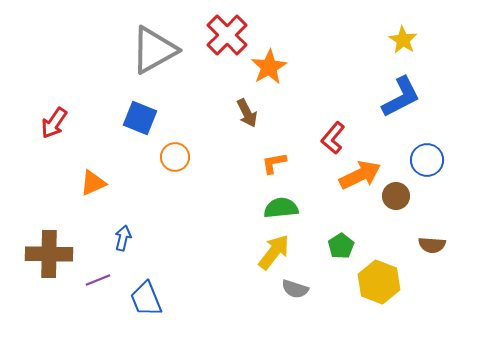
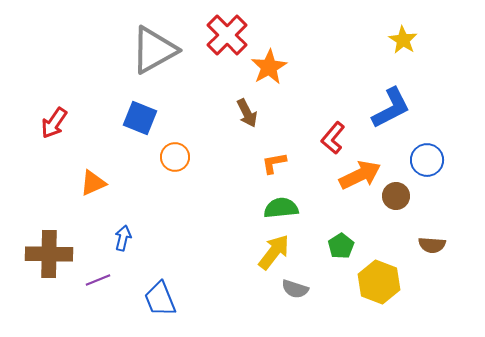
blue L-shape: moved 10 px left, 11 px down
blue trapezoid: moved 14 px right
